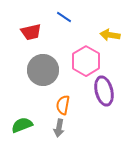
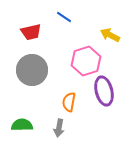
yellow arrow: rotated 18 degrees clockwise
pink hexagon: rotated 12 degrees clockwise
gray circle: moved 11 px left
orange semicircle: moved 6 px right, 3 px up
green semicircle: rotated 20 degrees clockwise
